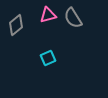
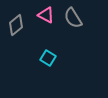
pink triangle: moved 2 px left; rotated 42 degrees clockwise
cyan square: rotated 35 degrees counterclockwise
